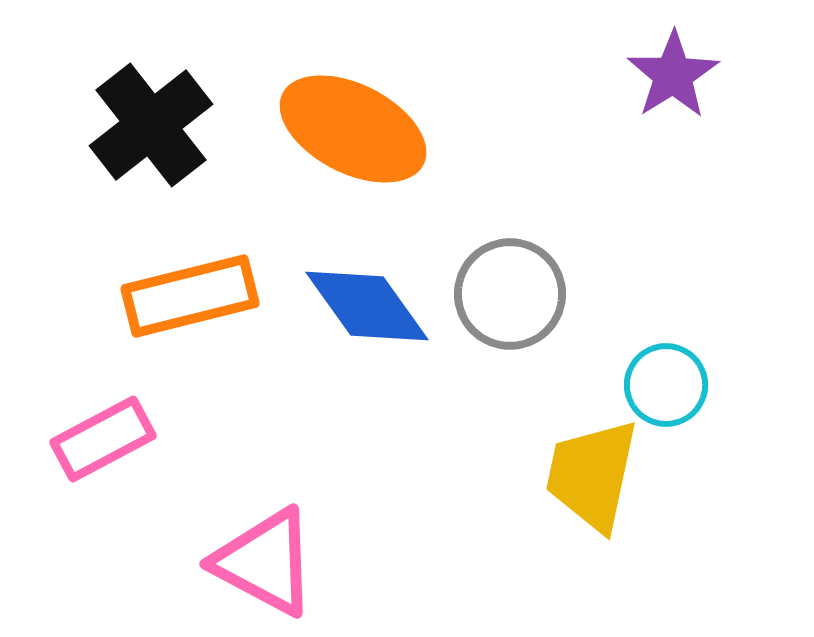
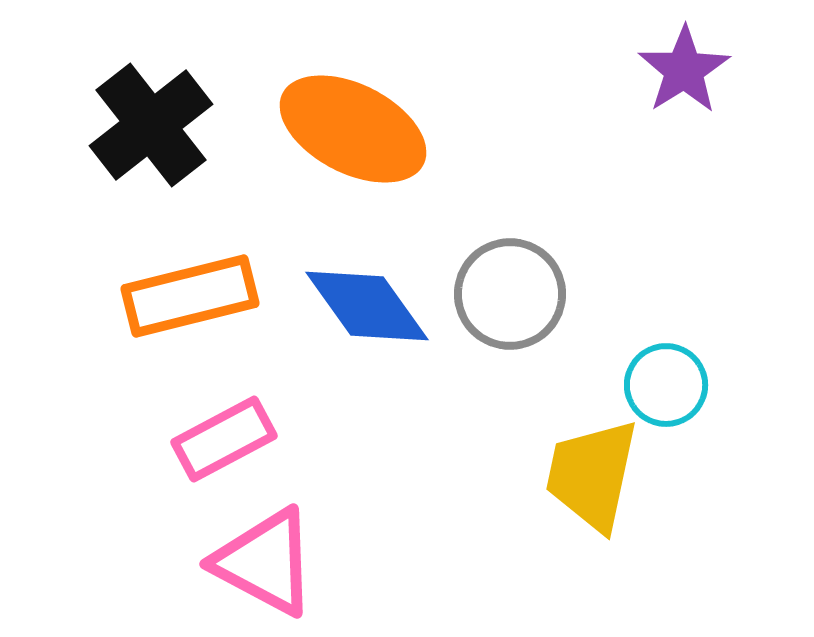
purple star: moved 11 px right, 5 px up
pink rectangle: moved 121 px right
